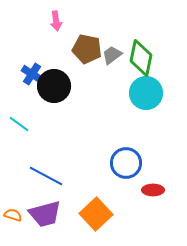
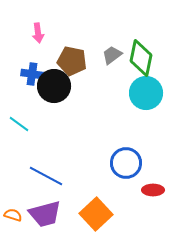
pink arrow: moved 18 px left, 12 px down
brown pentagon: moved 15 px left, 12 px down
blue cross: rotated 25 degrees counterclockwise
